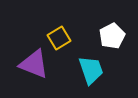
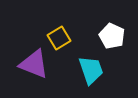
white pentagon: rotated 20 degrees counterclockwise
